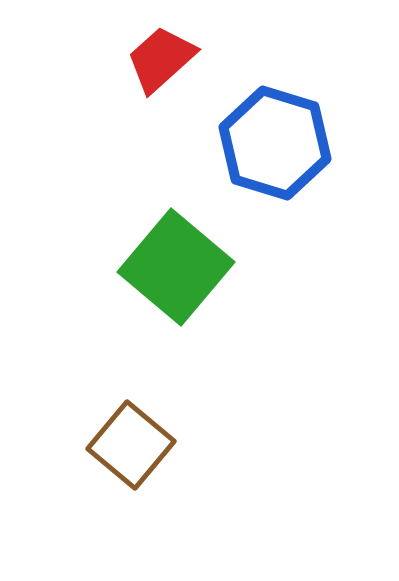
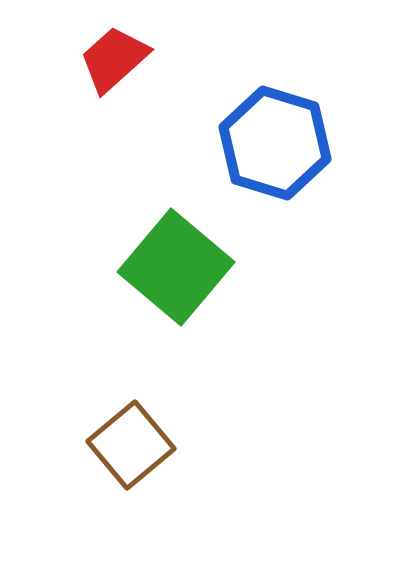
red trapezoid: moved 47 px left
brown square: rotated 10 degrees clockwise
